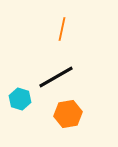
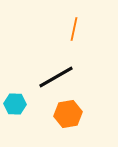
orange line: moved 12 px right
cyan hexagon: moved 5 px left, 5 px down; rotated 15 degrees counterclockwise
